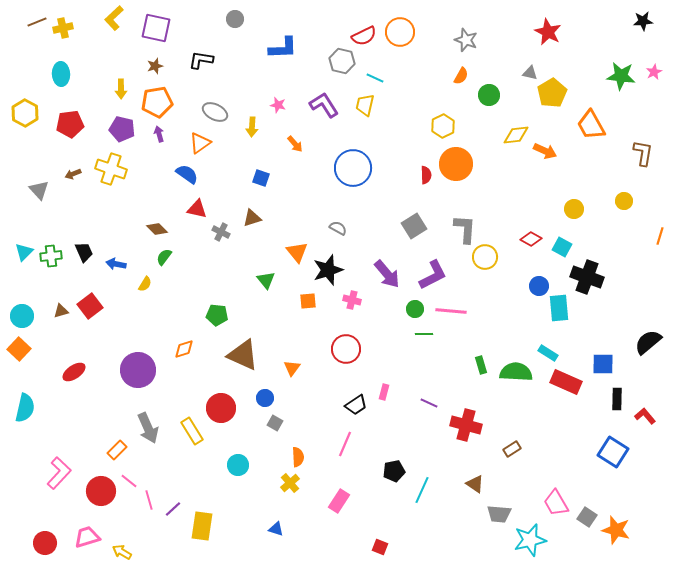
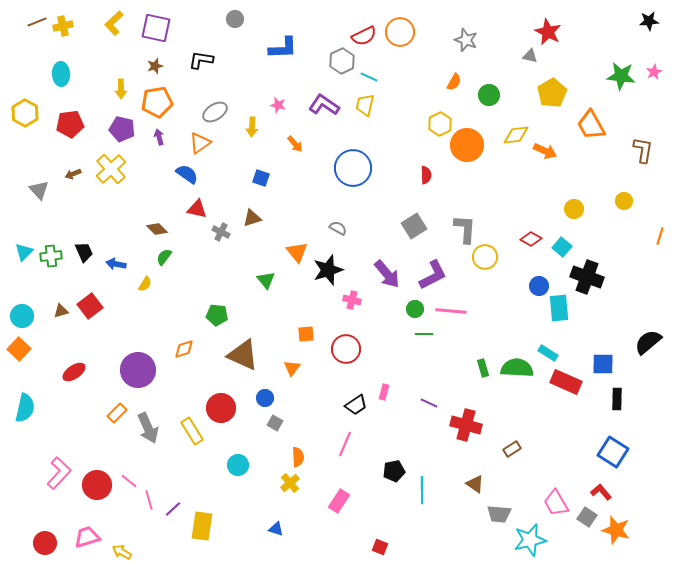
yellow L-shape at (114, 18): moved 5 px down
black star at (643, 21): moved 6 px right
yellow cross at (63, 28): moved 2 px up
gray hexagon at (342, 61): rotated 20 degrees clockwise
gray triangle at (530, 73): moved 17 px up
orange semicircle at (461, 76): moved 7 px left, 6 px down
cyan line at (375, 78): moved 6 px left, 1 px up
purple L-shape at (324, 105): rotated 24 degrees counterclockwise
gray ellipse at (215, 112): rotated 60 degrees counterclockwise
yellow hexagon at (443, 126): moved 3 px left, 2 px up
purple arrow at (159, 134): moved 3 px down
brown L-shape at (643, 153): moved 3 px up
orange circle at (456, 164): moved 11 px right, 19 px up
yellow cross at (111, 169): rotated 28 degrees clockwise
cyan square at (562, 247): rotated 12 degrees clockwise
orange square at (308, 301): moved 2 px left, 33 px down
green rectangle at (481, 365): moved 2 px right, 3 px down
green semicircle at (516, 372): moved 1 px right, 4 px up
red L-shape at (645, 416): moved 44 px left, 76 px down
orange rectangle at (117, 450): moved 37 px up
cyan line at (422, 490): rotated 24 degrees counterclockwise
red circle at (101, 491): moved 4 px left, 6 px up
